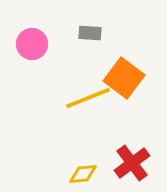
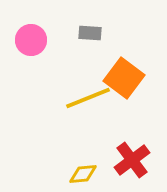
pink circle: moved 1 px left, 4 px up
red cross: moved 3 px up
